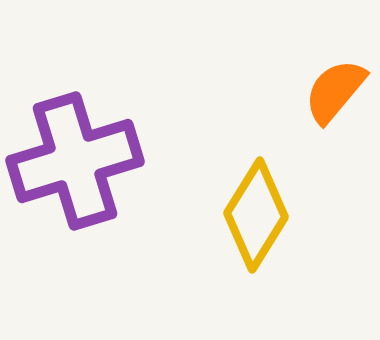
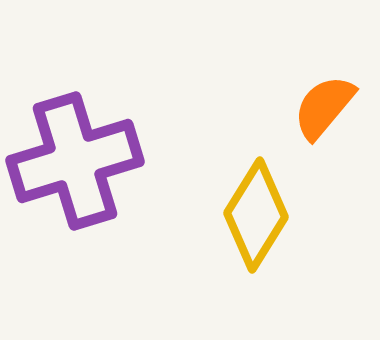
orange semicircle: moved 11 px left, 16 px down
